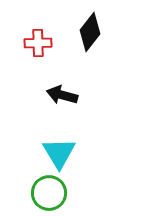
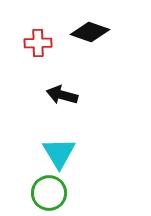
black diamond: rotated 72 degrees clockwise
